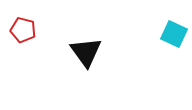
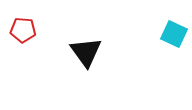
red pentagon: rotated 10 degrees counterclockwise
